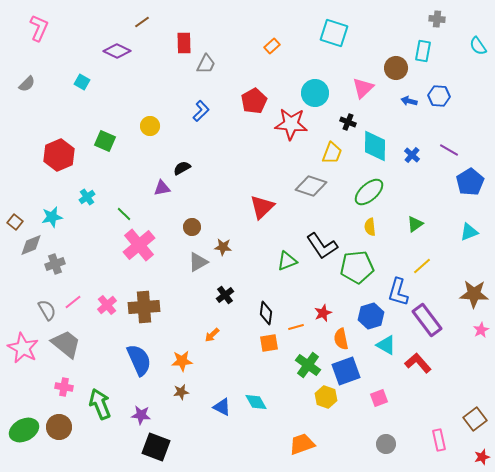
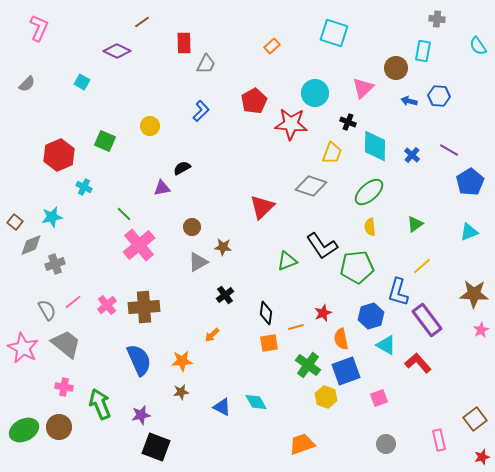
cyan cross at (87, 197): moved 3 px left, 10 px up; rotated 28 degrees counterclockwise
purple star at (141, 415): rotated 18 degrees counterclockwise
